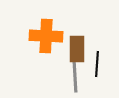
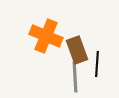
orange cross: rotated 20 degrees clockwise
brown rectangle: moved 1 px down; rotated 20 degrees counterclockwise
